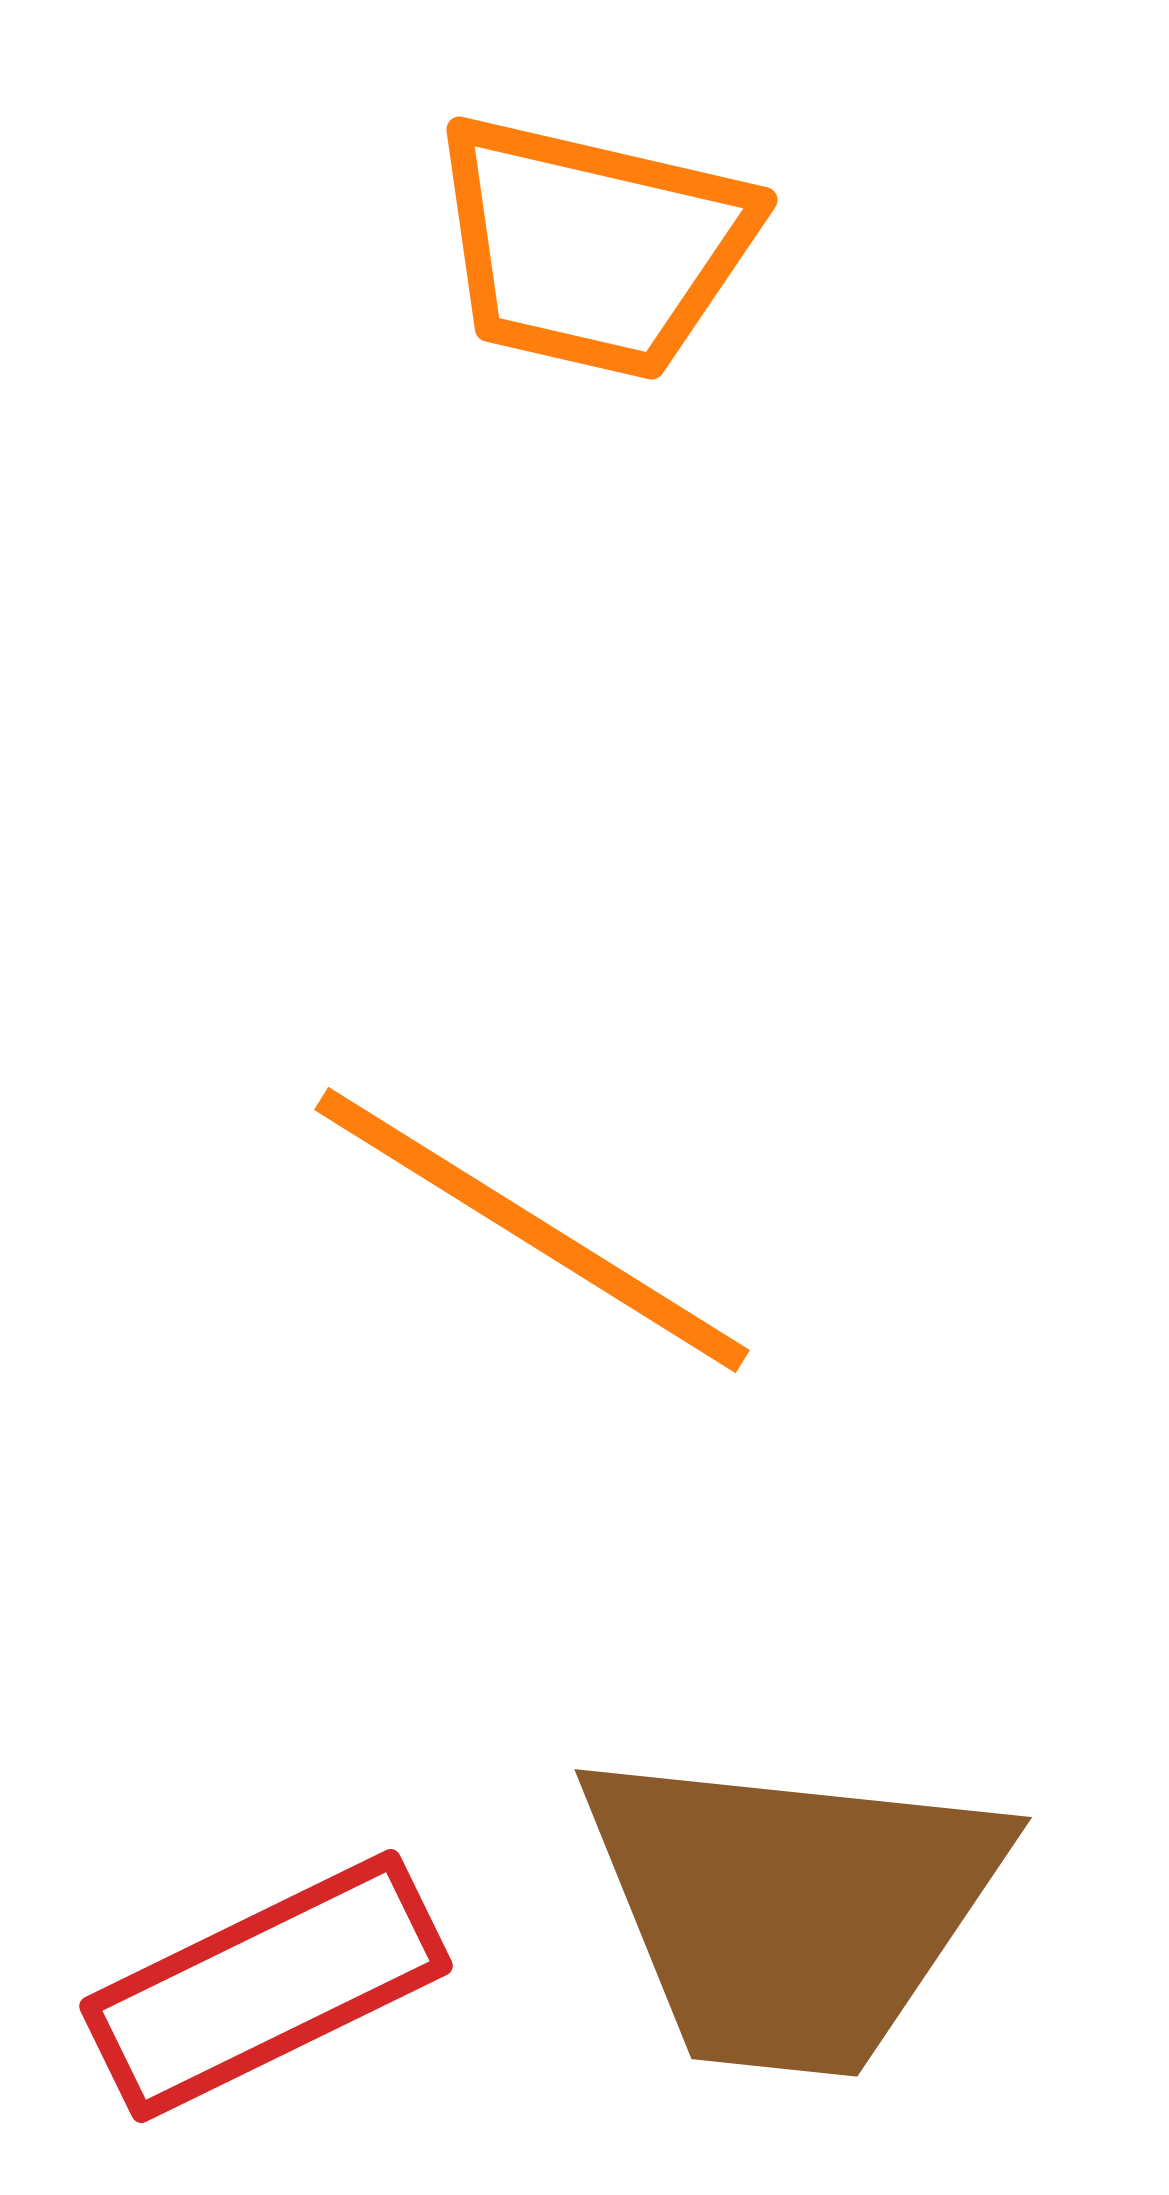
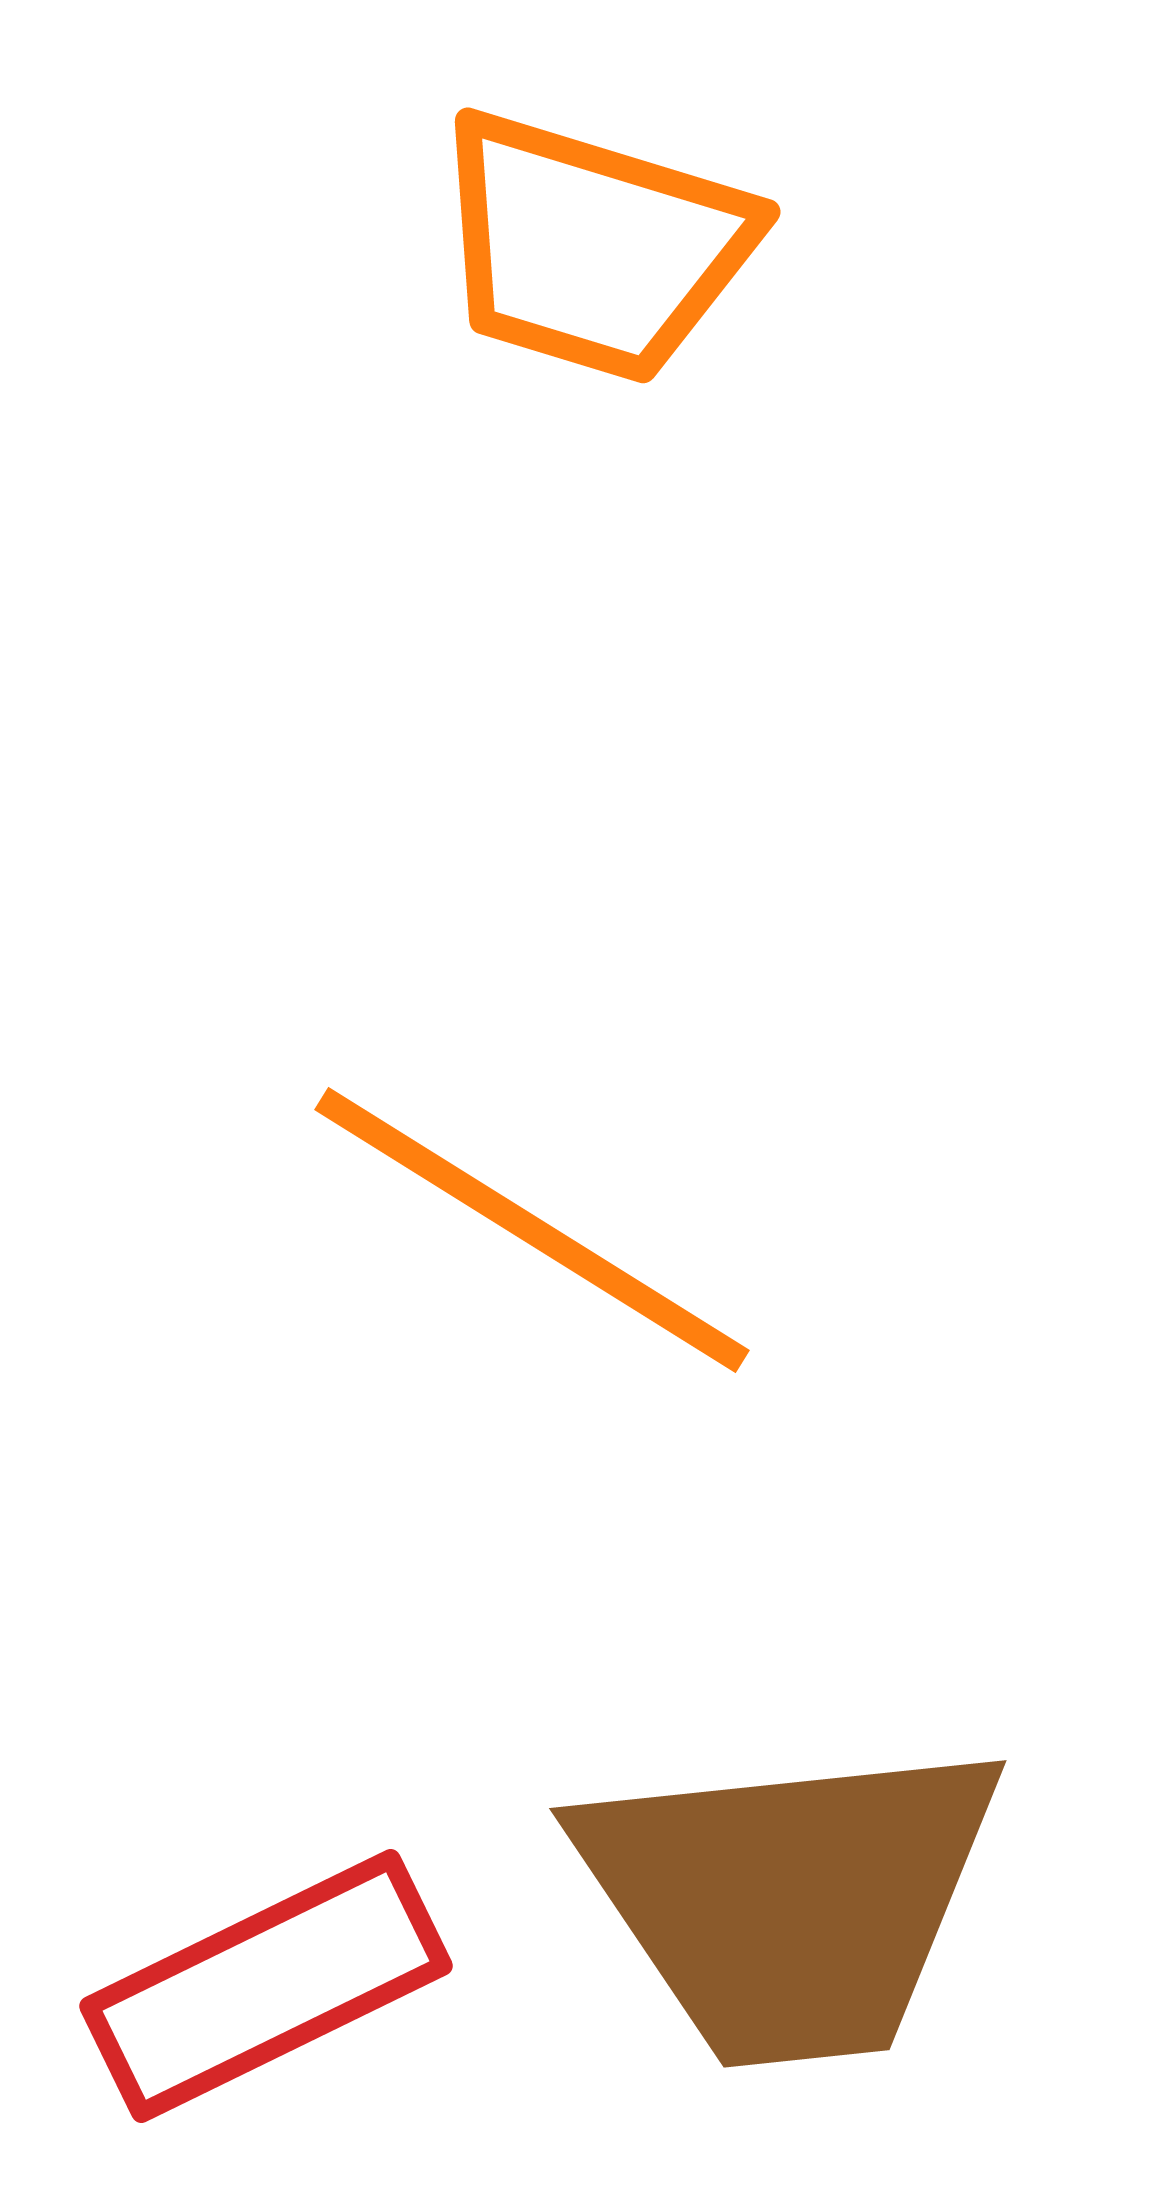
orange trapezoid: rotated 4 degrees clockwise
brown trapezoid: moved 1 px left, 9 px up; rotated 12 degrees counterclockwise
